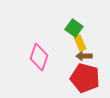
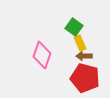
green square: moved 1 px up
pink diamond: moved 3 px right, 2 px up
